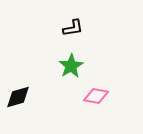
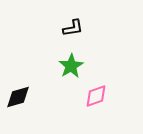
pink diamond: rotated 30 degrees counterclockwise
